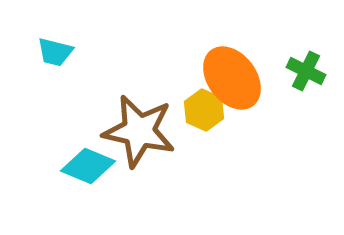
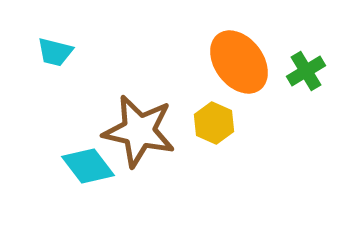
green cross: rotated 33 degrees clockwise
orange ellipse: moved 7 px right, 16 px up
yellow hexagon: moved 10 px right, 13 px down
cyan diamond: rotated 30 degrees clockwise
